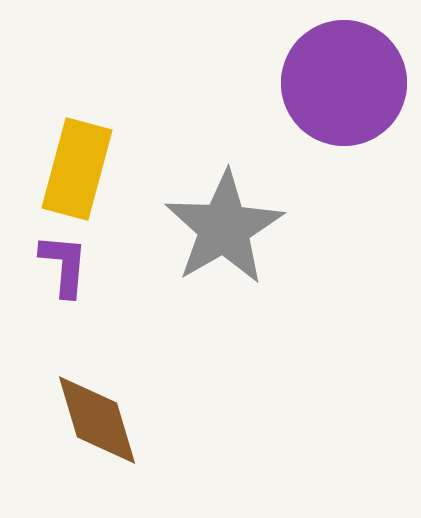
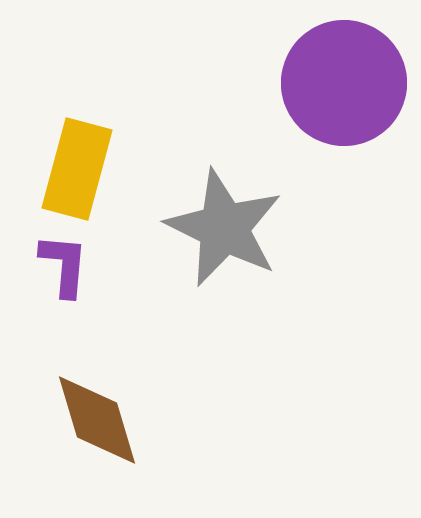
gray star: rotated 16 degrees counterclockwise
